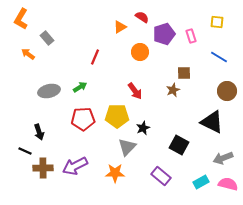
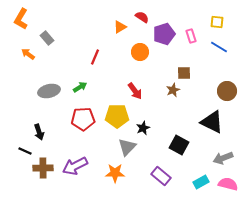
blue line: moved 10 px up
